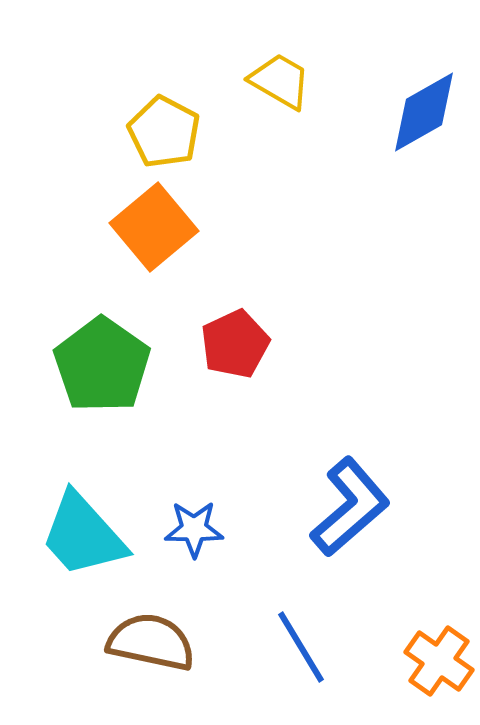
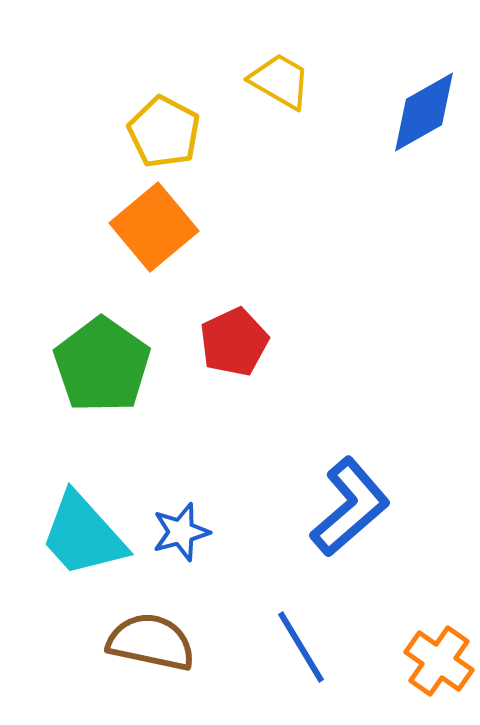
red pentagon: moved 1 px left, 2 px up
blue star: moved 13 px left, 3 px down; rotated 16 degrees counterclockwise
